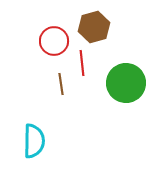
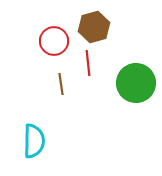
red line: moved 6 px right
green circle: moved 10 px right
